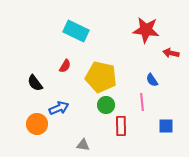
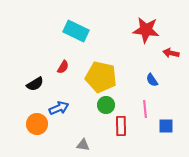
red semicircle: moved 2 px left, 1 px down
black semicircle: moved 1 px down; rotated 84 degrees counterclockwise
pink line: moved 3 px right, 7 px down
